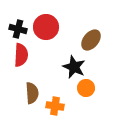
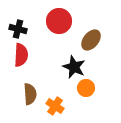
red circle: moved 13 px right, 6 px up
brown semicircle: moved 2 px left, 1 px down
orange cross: rotated 24 degrees clockwise
